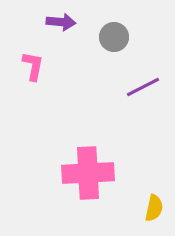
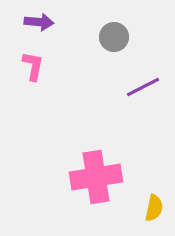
purple arrow: moved 22 px left
pink cross: moved 8 px right, 4 px down; rotated 6 degrees counterclockwise
